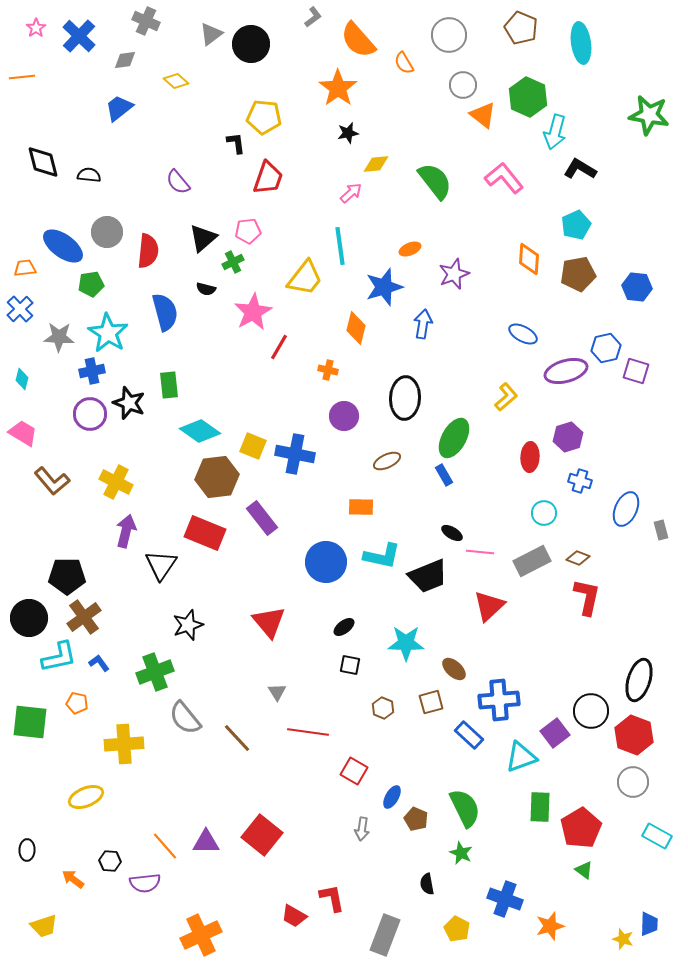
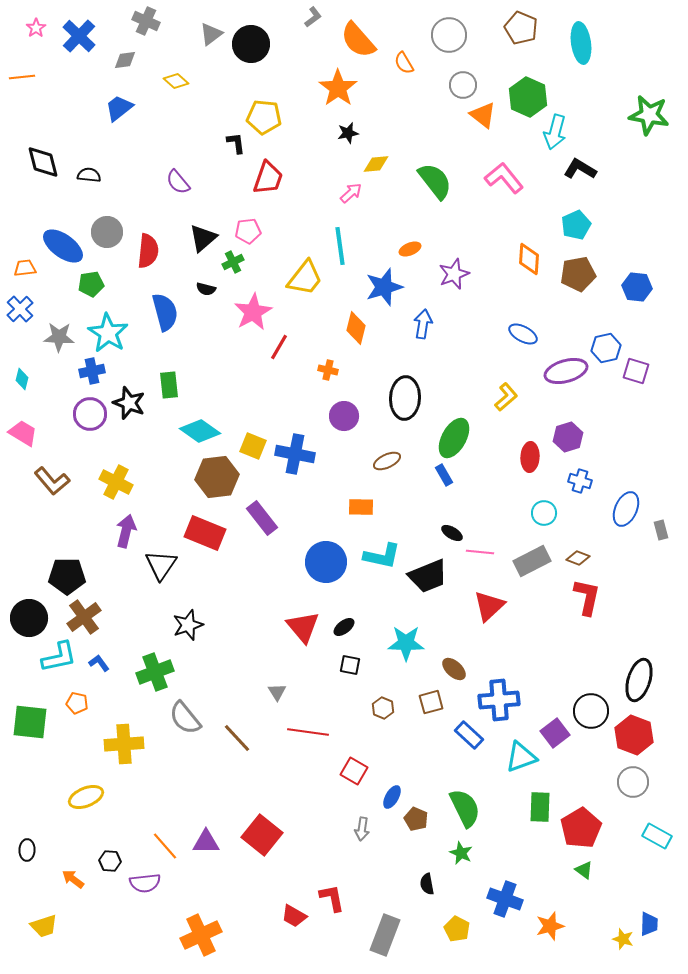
red triangle at (269, 622): moved 34 px right, 5 px down
